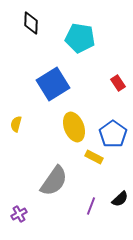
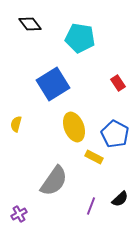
black diamond: moved 1 px left, 1 px down; rotated 40 degrees counterclockwise
blue pentagon: moved 2 px right; rotated 8 degrees counterclockwise
